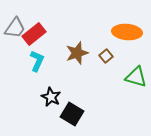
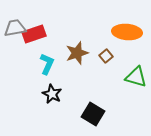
gray trapezoid: rotated 135 degrees counterclockwise
red rectangle: rotated 20 degrees clockwise
cyan L-shape: moved 10 px right, 3 px down
black star: moved 1 px right, 3 px up
black square: moved 21 px right
